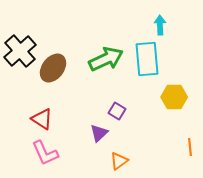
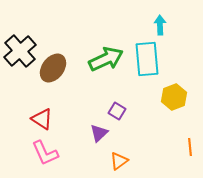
yellow hexagon: rotated 20 degrees counterclockwise
